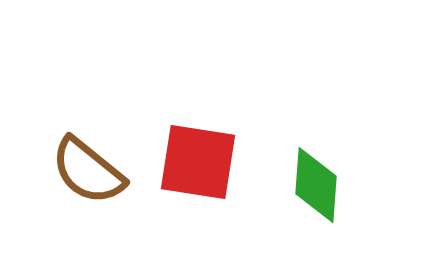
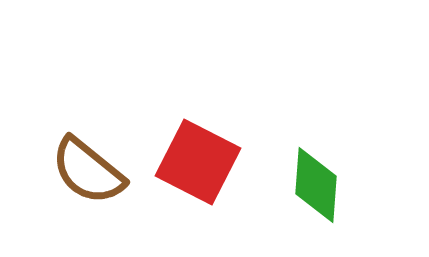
red square: rotated 18 degrees clockwise
